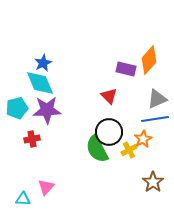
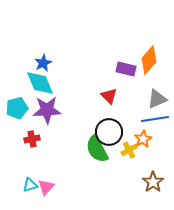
cyan triangle: moved 7 px right, 14 px up; rotated 21 degrees counterclockwise
